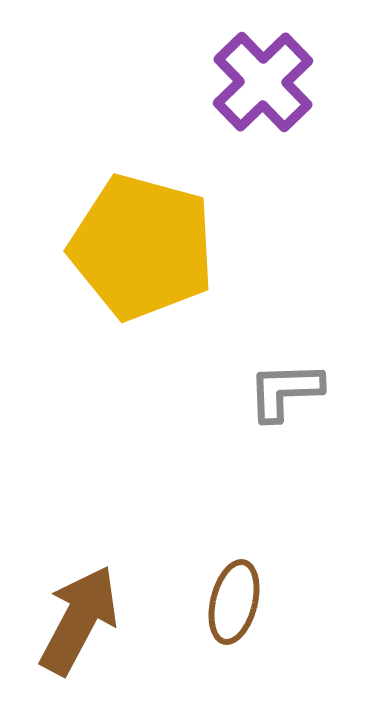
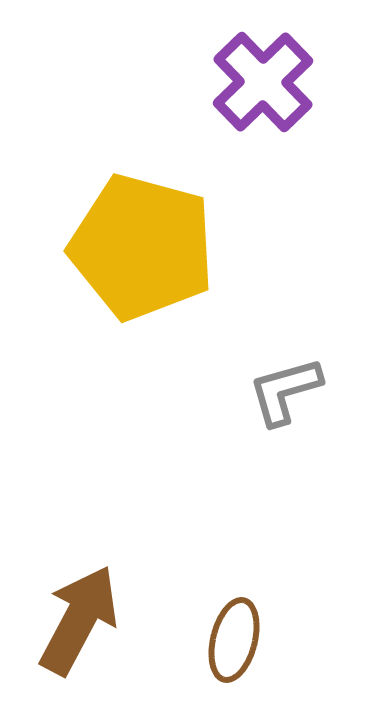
gray L-shape: rotated 14 degrees counterclockwise
brown ellipse: moved 38 px down
